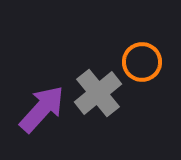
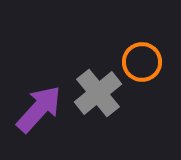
purple arrow: moved 3 px left
